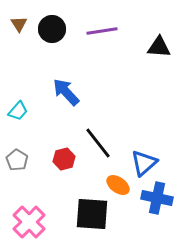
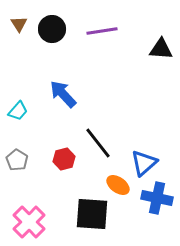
black triangle: moved 2 px right, 2 px down
blue arrow: moved 3 px left, 2 px down
